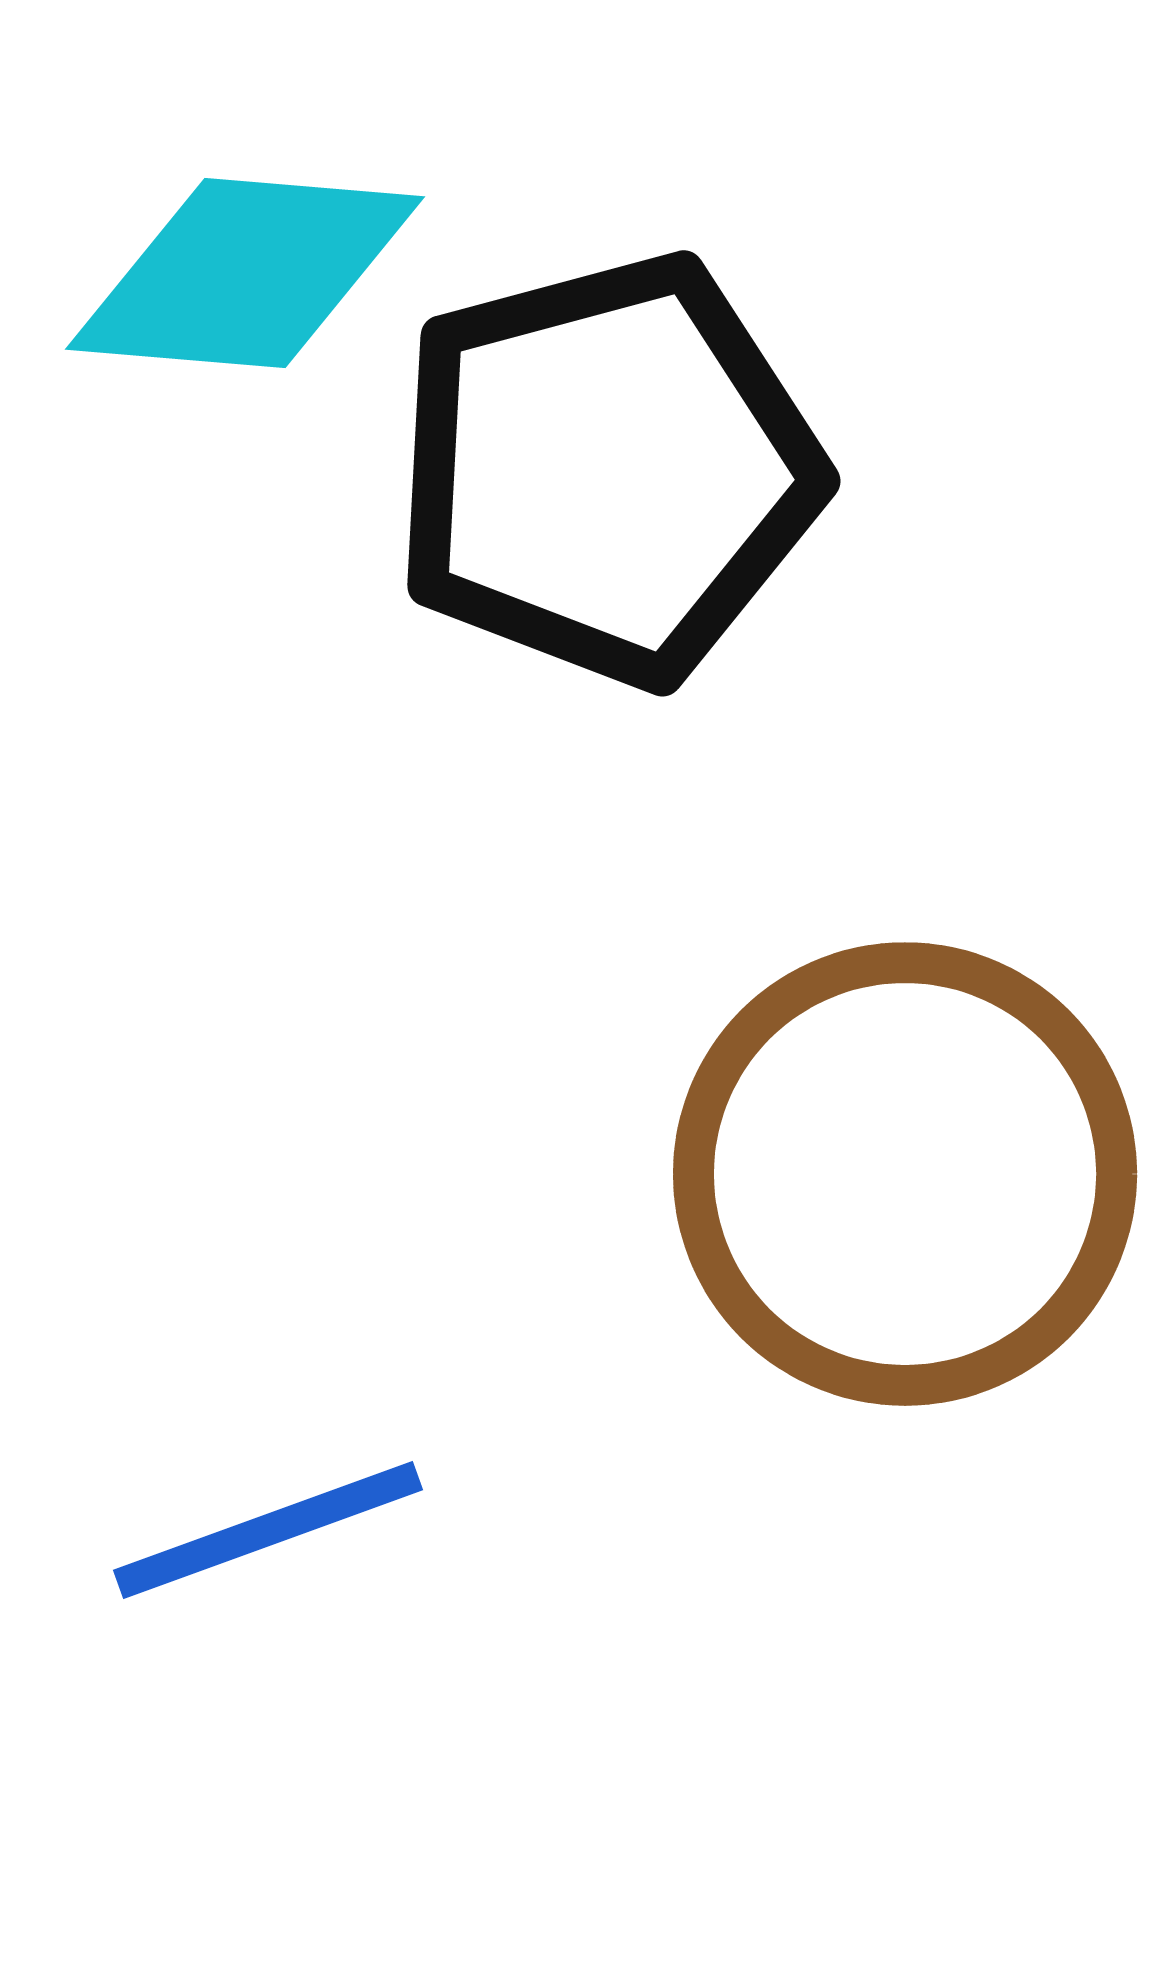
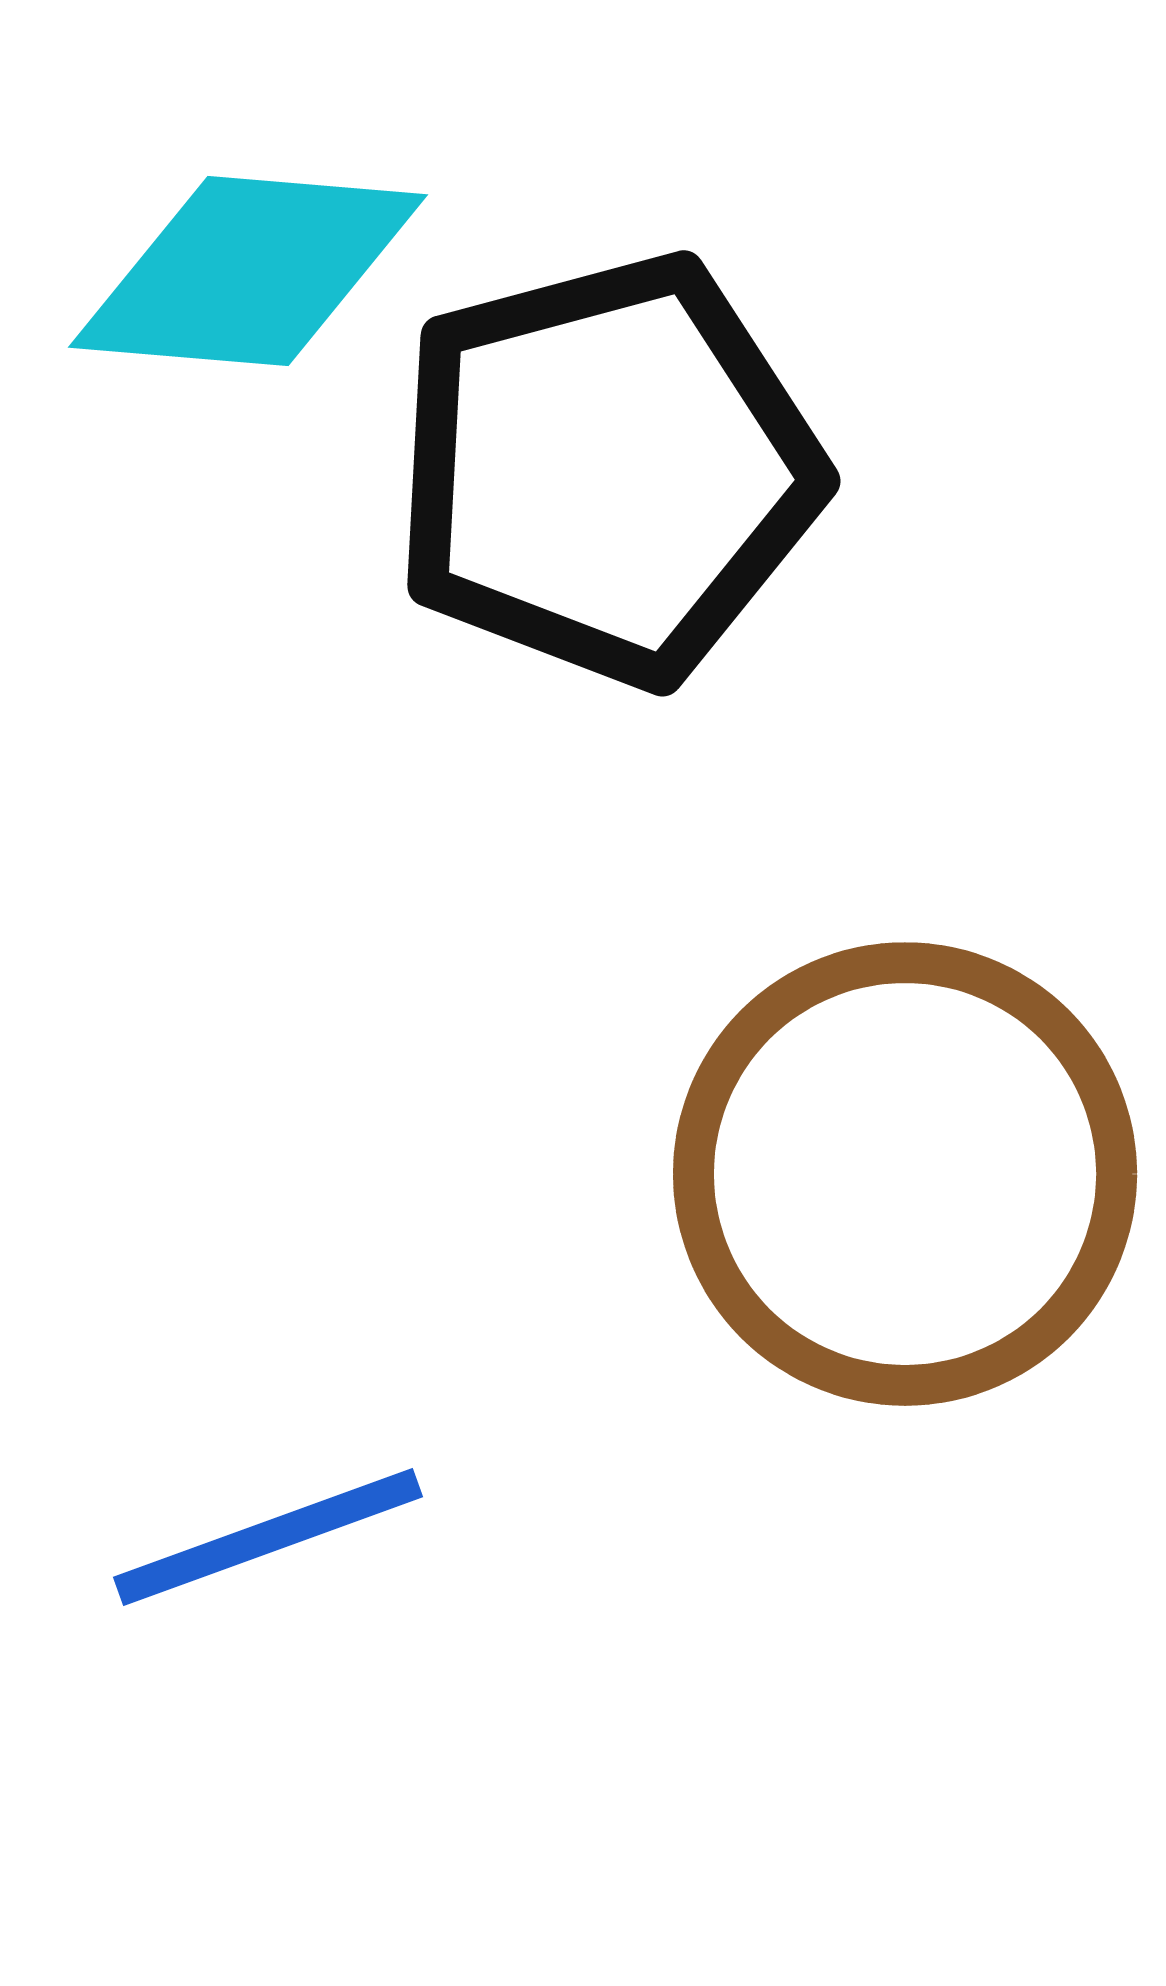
cyan diamond: moved 3 px right, 2 px up
blue line: moved 7 px down
